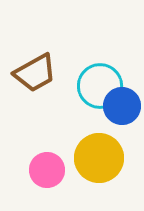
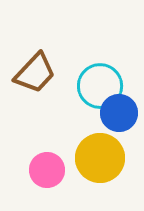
brown trapezoid: rotated 18 degrees counterclockwise
blue circle: moved 3 px left, 7 px down
yellow circle: moved 1 px right
